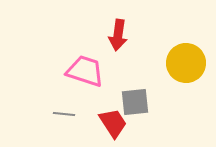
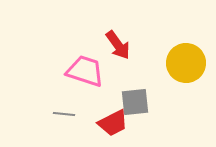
red arrow: moved 10 px down; rotated 44 degrees counterclockwise
red trapezoid: rotated 96 degrees clockwise
